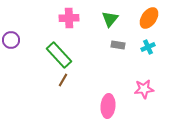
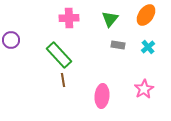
orange ellipse: moved 3 px left, 3 px up
cyan cross: rotated 16 degrees counterclockwise
brown line: rotated 40 degrees counterclockwise
pink star: rotated 24 degrees counterclockwise
pink ellipse: moved 6 px left, 10 px up
